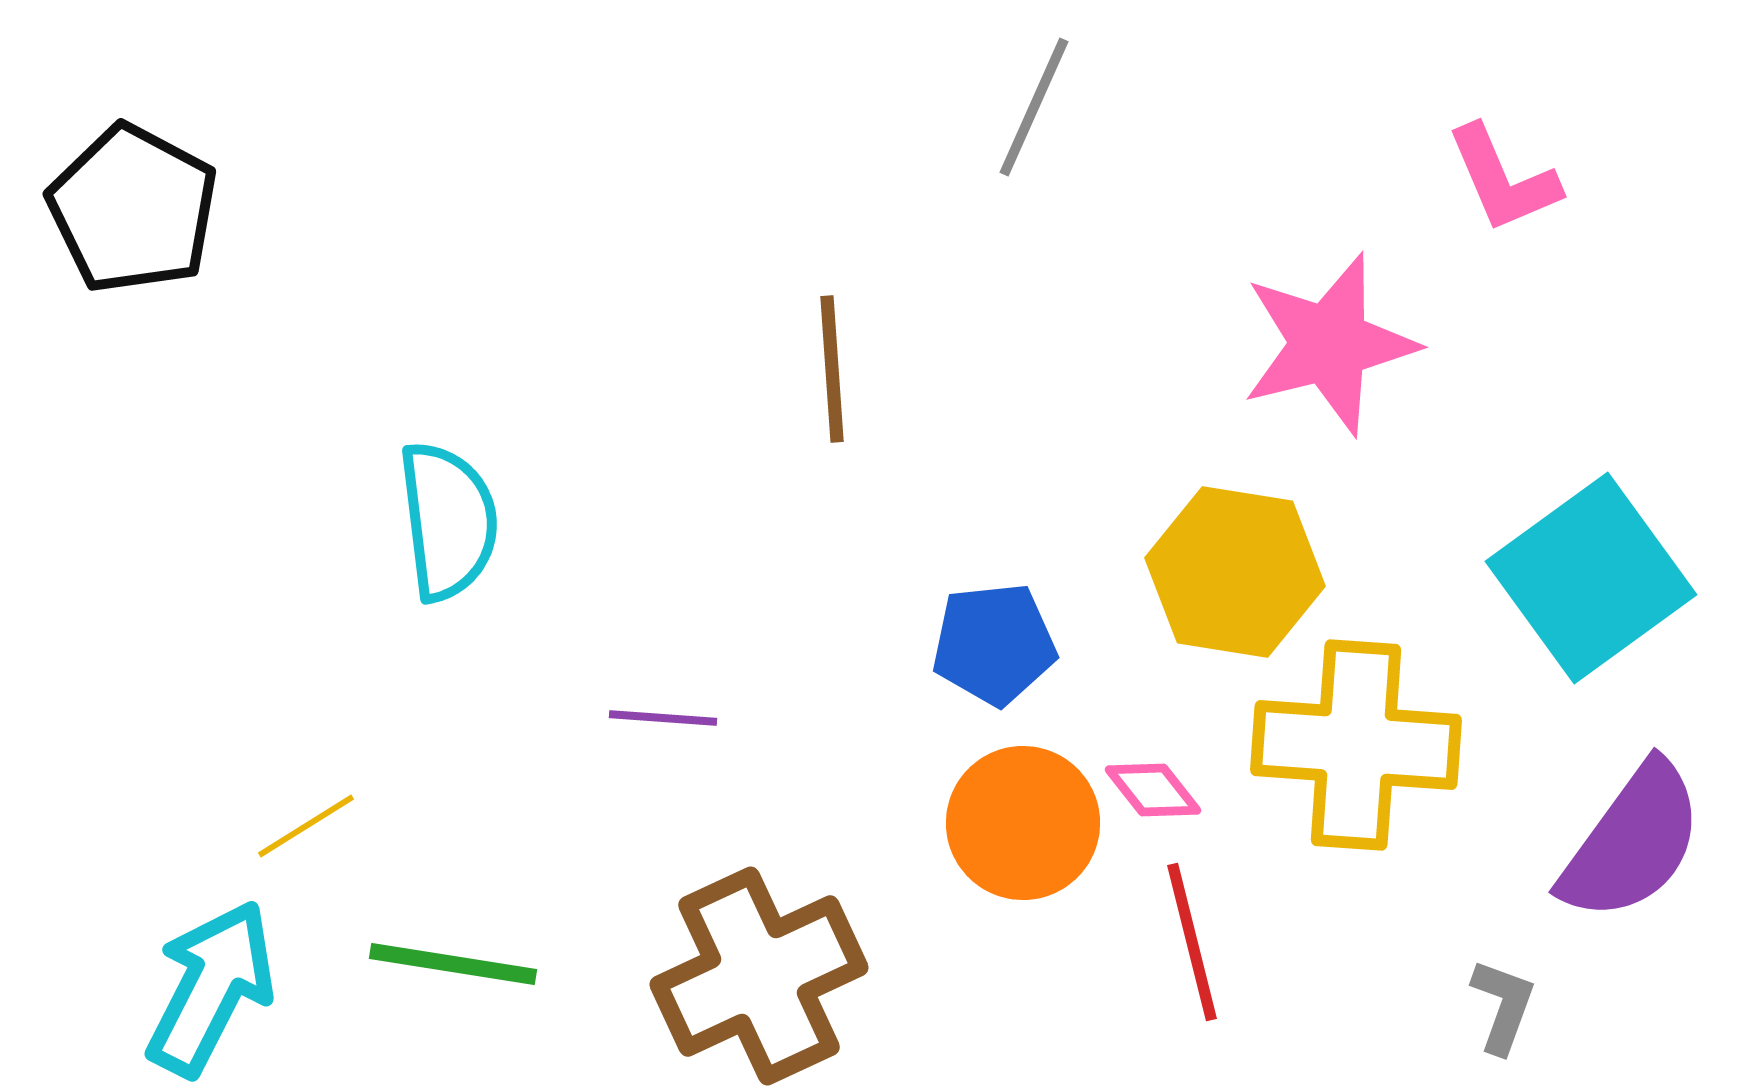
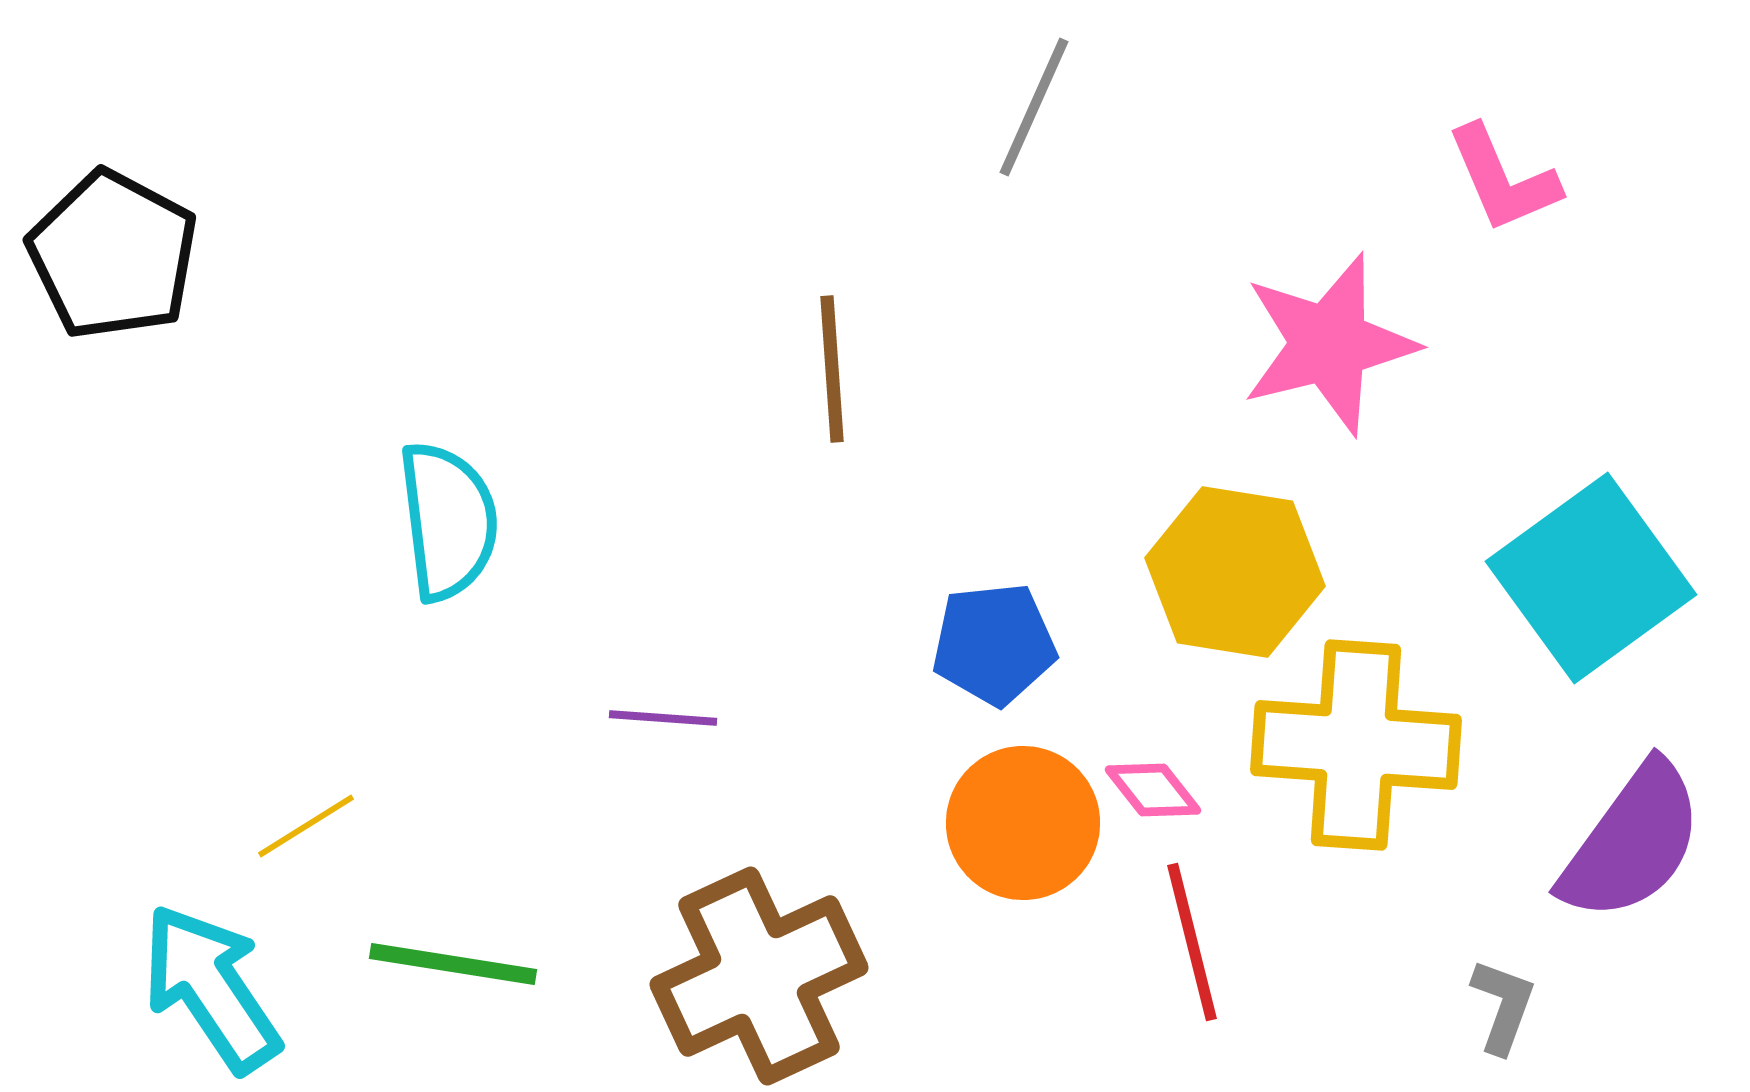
black pentagon: moved 20 px left, 46 px down
cyan arrow: rotated 61 degrees counterclockwise
